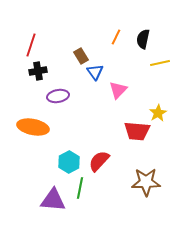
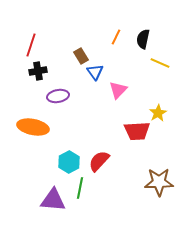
yellow line: rotated 36 degrees clockwise
red trapezoid: rotated 8 degrees counterclockwise
brown star: moved 13 px right
